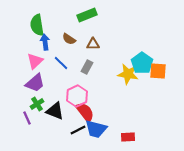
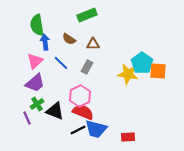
pink hexagon: moved 3 px right
red semicircle: moved 2 px left; rotated 30 degrees counterclockwise
